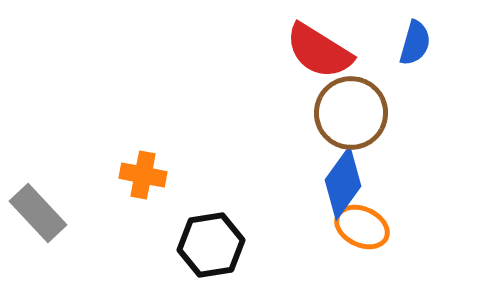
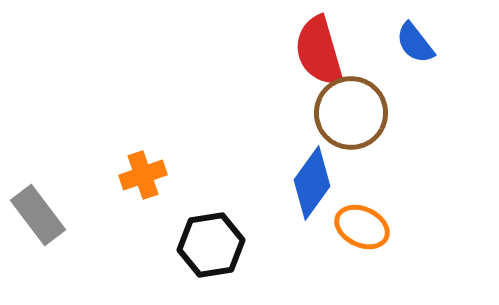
blue semicircle: rotated 126 degrees clockwise
red semicircle: rotated 42 degrees clockwise
orange cross: rotated 30 degrees counterclockwise
blue diamond: moved 31 px left
gray rectangle: moved 2 px down; rotated 6 degrees clockwise
